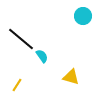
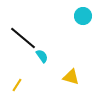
black line: moved 2 px right, 1 px up
